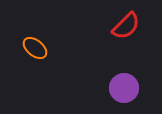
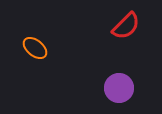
purple circle: moved 5 px left
